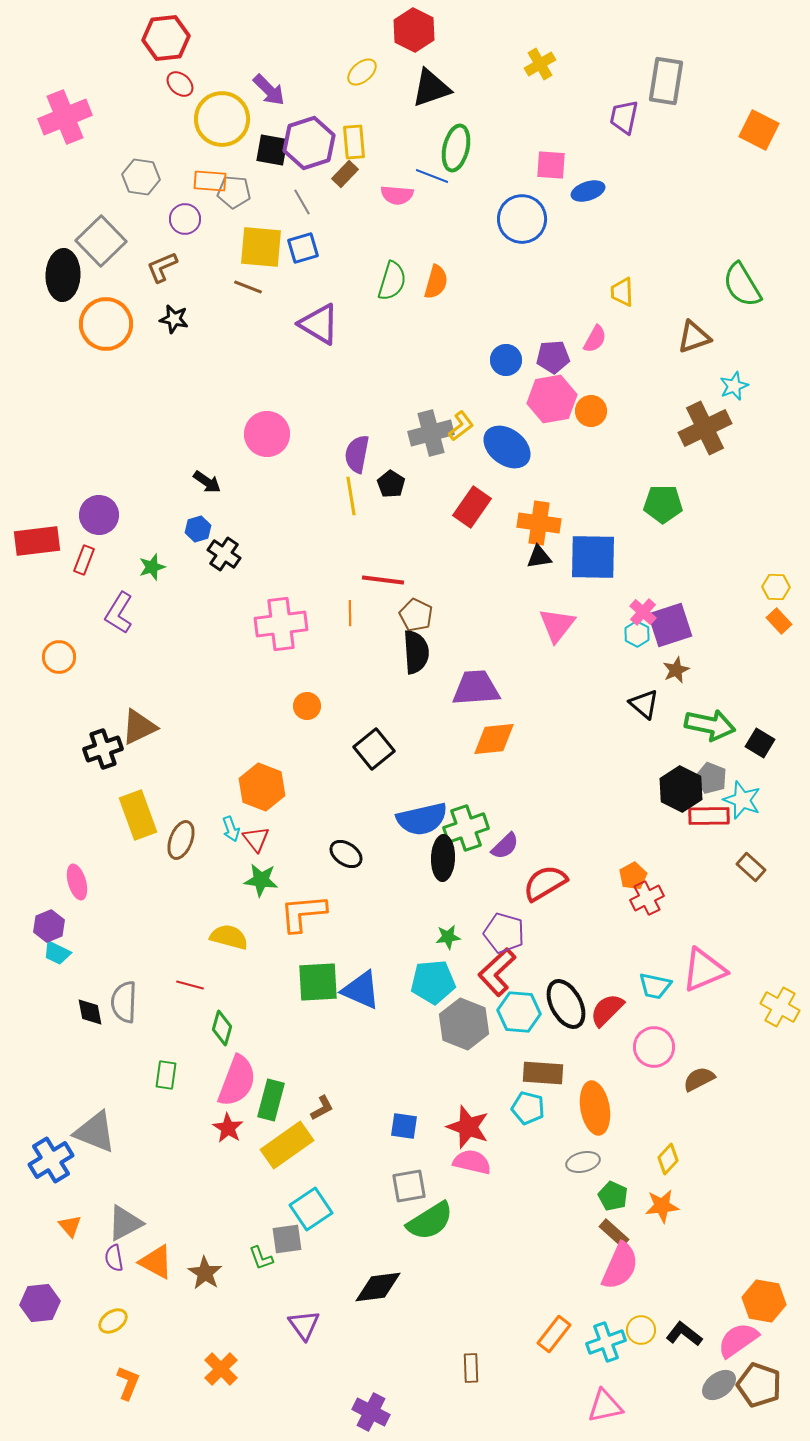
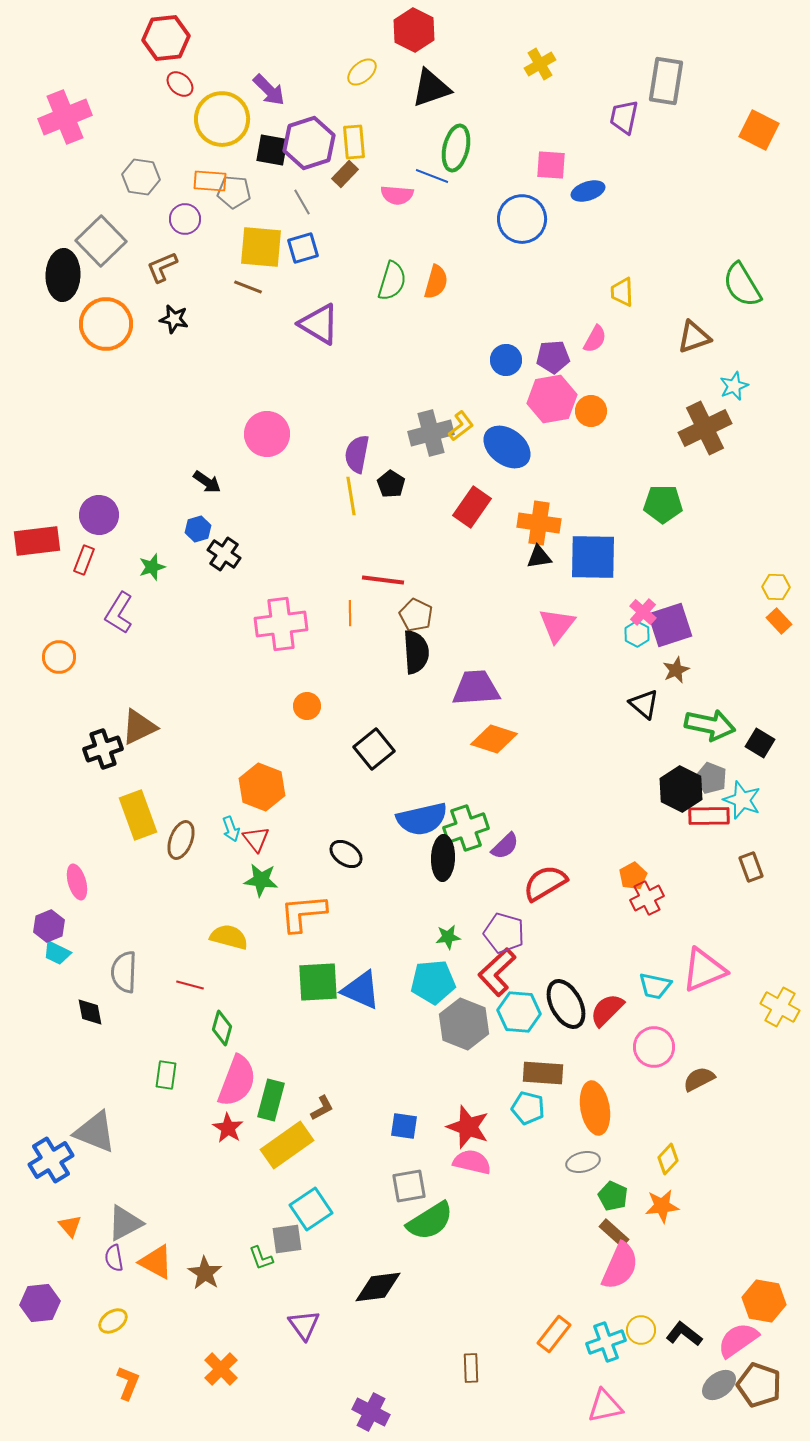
orange diamond at (494, 739): rotated 24 degrees clockwise
brown rectangle at (751, 867): rotated 28 degrees clockwise
gray semicircle at (124, 1002): moved 30 px up
